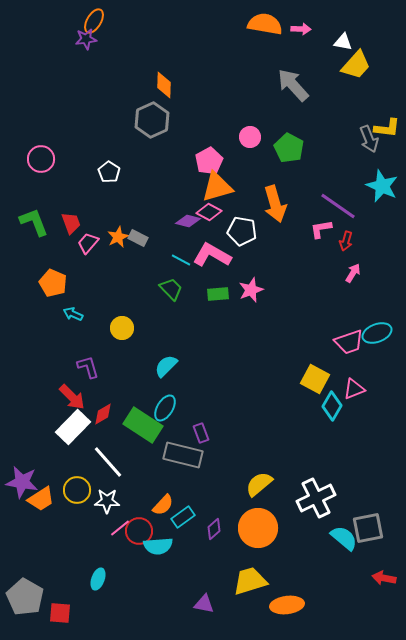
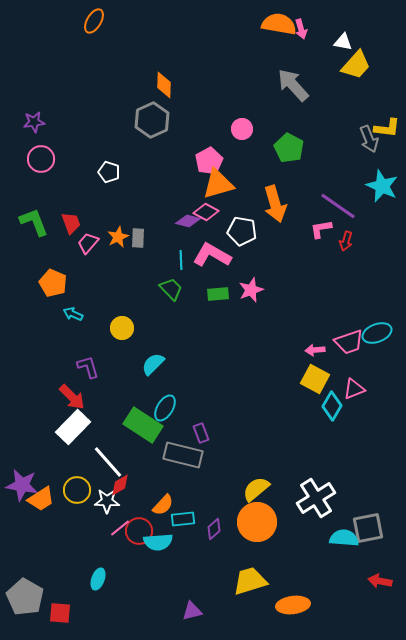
orange semicircle at (265, 24): moved 14 px right
pink arrow at (301, 29): rotated 72 degrees clockwise
purple star at (86, 39): moved 52 px left, 83 px down
pink circle at (250, 137): moved 8 px left, 8 px up
white pentagon at (109, 172): rotated 15 degrees counterclockwise
orange triangle at (217, 187): moved 1 px right, 3 px up
pink diamond at (209, 212): moved 3 px left
gray rectangle at (138, 238): rotated 66 degrees clockwise
cyan line at (181, 260): rotated 60 degrees clockwise
pink arrow at (353, 273): moved 38 px left, 77 px down; rotated 126 degrees counterclockwise
cyan semicircle at (166, 366): moved 13 px left, 2 px up
red diamond at (103, 414): moved 17 px right, 71 px down
purple star at (22, 482): moved 3 px down
yellow semicircle at (259, 484): moved 3 px left, 5 px down
white cross at (316, 498): rotated 6 degrees counterclockwise
cyan rectangle at (183, 517): moved 2 px down; rotated 30 degrees clockwise
orange circle at (258, 528): moved 1 px left, 6 px up
cyan semicircle at (344, 538): rotated 36 degrees counterclockwise
cyan semicircle at (158, 546): moved 4 px up
red arrow at (384, 578): moved 4 px left, 3 px down
purple triangle at (204, 604): moved 12 px left, 7 px down; rotated 25 degrees counterclockwise
orange ellipse at (287, 605): moved 6 px right
